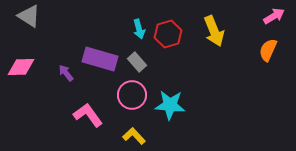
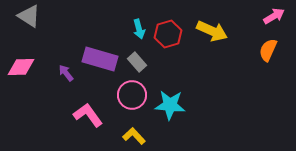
yellow arrow: moved 2 px left; rotated 44 degrees counterclockwise
